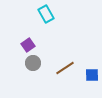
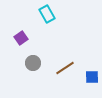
cyan rectangle: moved 1 px right
purple square: moved 7 px left, 7 px up
blue square: moved 2 px down
